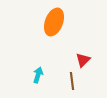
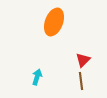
cyan arrow: moved 1 px left, 2 px down
brown line: moved 9 px right
